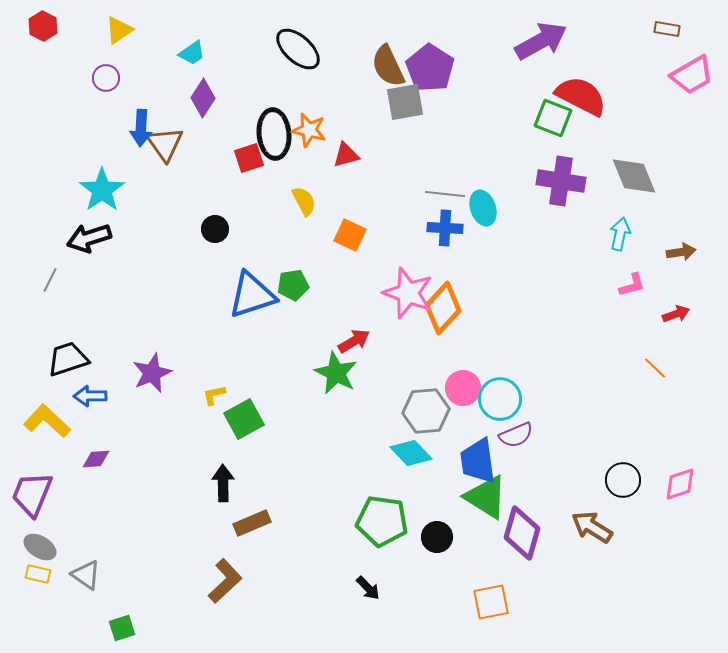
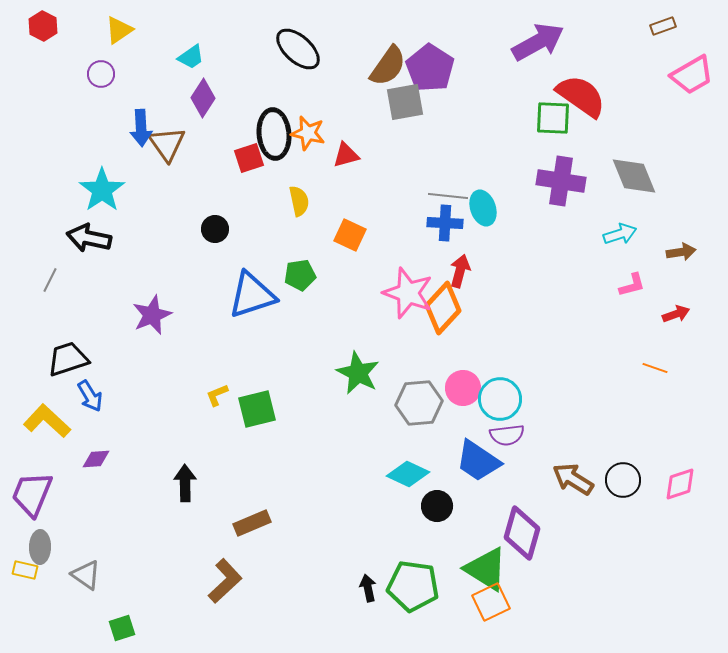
brown rectangle at (667, 29): moved 4 px left, 3 px up; rotated 30 degrees counterclockwise
purple arrow at (541, 41): moved 3 px left, 1 px down
cyan trapezoid at (192, 53): moved 1 px left, 4 px down
brown semicircle at (388, 66): rotated 120 degrees counterclockwise
purple circle at (106, 78): moved 5 px left, 4 px up
red semicircle at (581, 96): rotated 8 degrees clockwise
green square at (553, 118): rotated 18 degrees counterclockwise
blue arrow at (141, 128): rotated 6 degrees counterclockwise
orange star at (309, 130): moved 1 px left, 3 px down
brown triangle at (165, 144): moved 2 px right
gray line at (445, 194): moved 3 px right, 2 px down
yellow semicircle at (304, 201): moved 5 px left; rotated 16 degrees clockwise
blue cross at (445, 228): moved 5 px up
cyan arrow at (620, 234): rotated 60 degrees clockwise
black arrow at (89, 238): rotated 30 degrees clockwise
green pentagon at (293, 285): moved 7 px right, 10 px up
red arrow at (354, 341): moved 106 px right, 70 px up; rotated 44 degrees counterclockwise
orange line at (655, 368): rotated 25 degrees counterclockwise
purple star at (152, 373): moved 58 px up
green star at (336, 373): moved 22 px right
yellow L-shape at (214, 395): moved 3 px right; rotated 10 degrees counterclockwise
blue arrow at (90, 396): rotated 120 degrees counterclockwise
gray hexagon at (426, 411): moved 7 px left, 8 px up
green square at (244, 419): moved 13 px right, 10 px up; rotated 15 degrees clockwise
purple semicircle at (516, 435): moved 9 px left; rotated 16 degrees clockwise
cyan diamond at (411, 453): moved 3 px left, 21 px down; rotated 21 degrees counterclockwise
blue trapezoid at (478, 461): rotated 48 degrees counterclockwise
black arrow at (223, 483): moved 38 px left
green triangle at (486, 497): moved 72 px down
green pentagon at (382, 521): moved 31 px right, 65 px down
brown arrow at (592, 527): moved 19 px left, 48 px up
black circle at (437, 537): moved 31 px up
gray ellipse at (40, 547): rotated 60 degrees clockwise
yellow rectangle at (38, 574): moved 13 px left, 4 px up
black arrow at (368, 588): rotated 148 degrees counterclockwise
orange square at (491, 602): rotated 15 degrees counterclockwise
